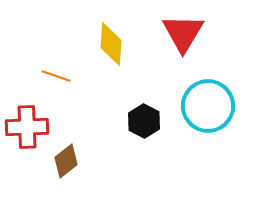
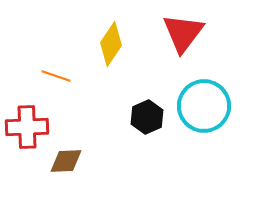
red triangle: rotated 6 degrees clockwise
yellow diamond: rotated 30 degrees clockwise
cyan circle: moved 4 px left
black hexagon: moved 3 px right, 4 px up; rotated 8 degrees clockwise
brown diamond: rotated 36 degrees clockwise
